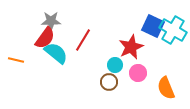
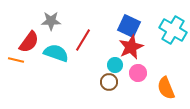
blue square: moved 24 px left
red semicircle: moved 16 px left, 4 px down
cyan semicircle: rotated 20 degrees counterclockwise
